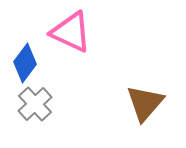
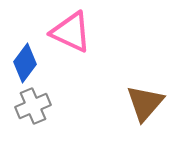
gray cross: moved 2 px left, 2 px down; rotated 20 degrees clockwise
